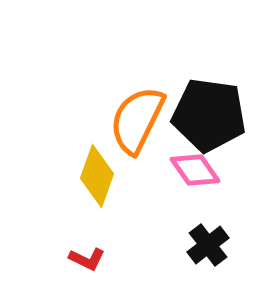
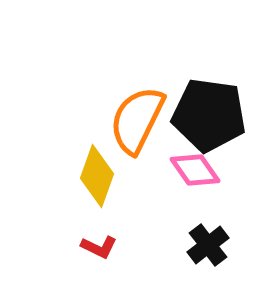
red L-shape: moved 12 px right, 12 px up
